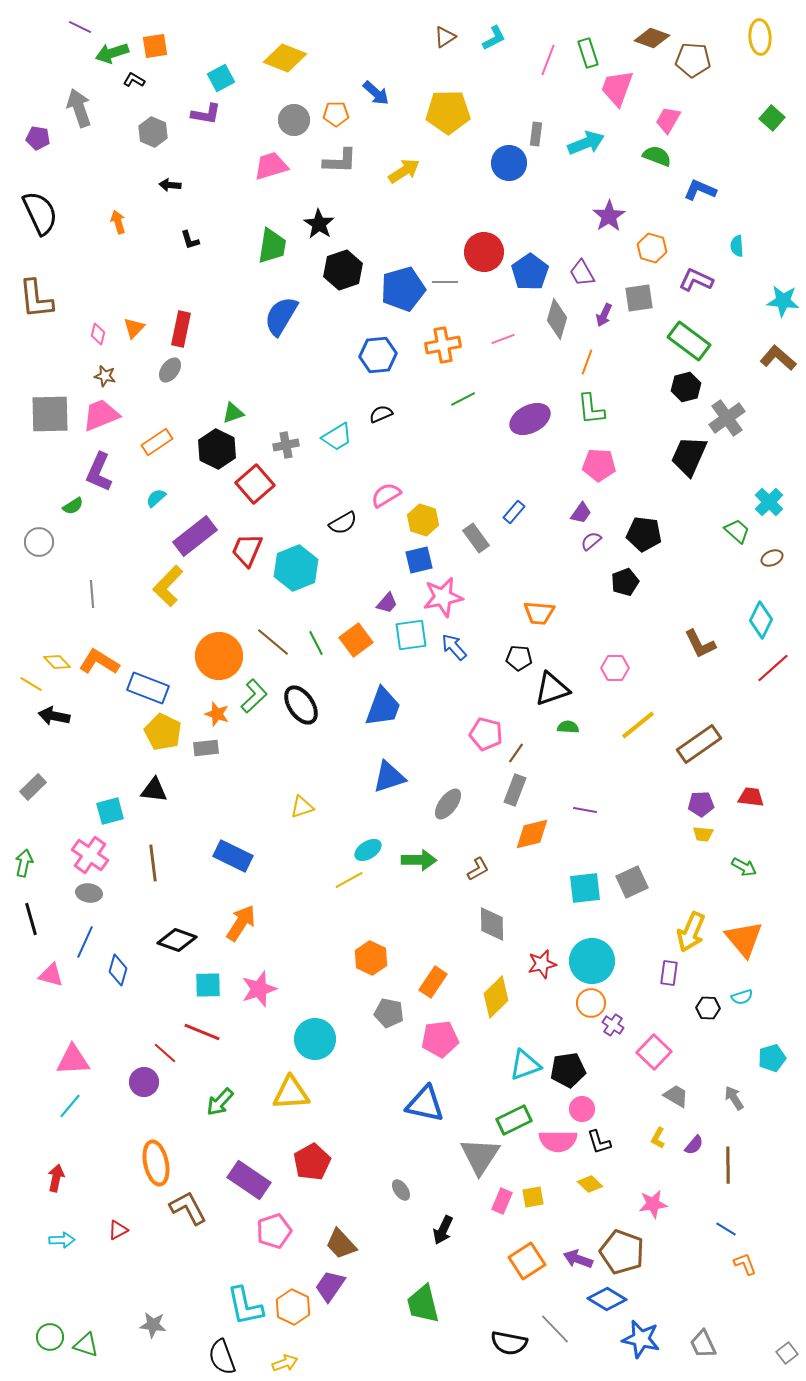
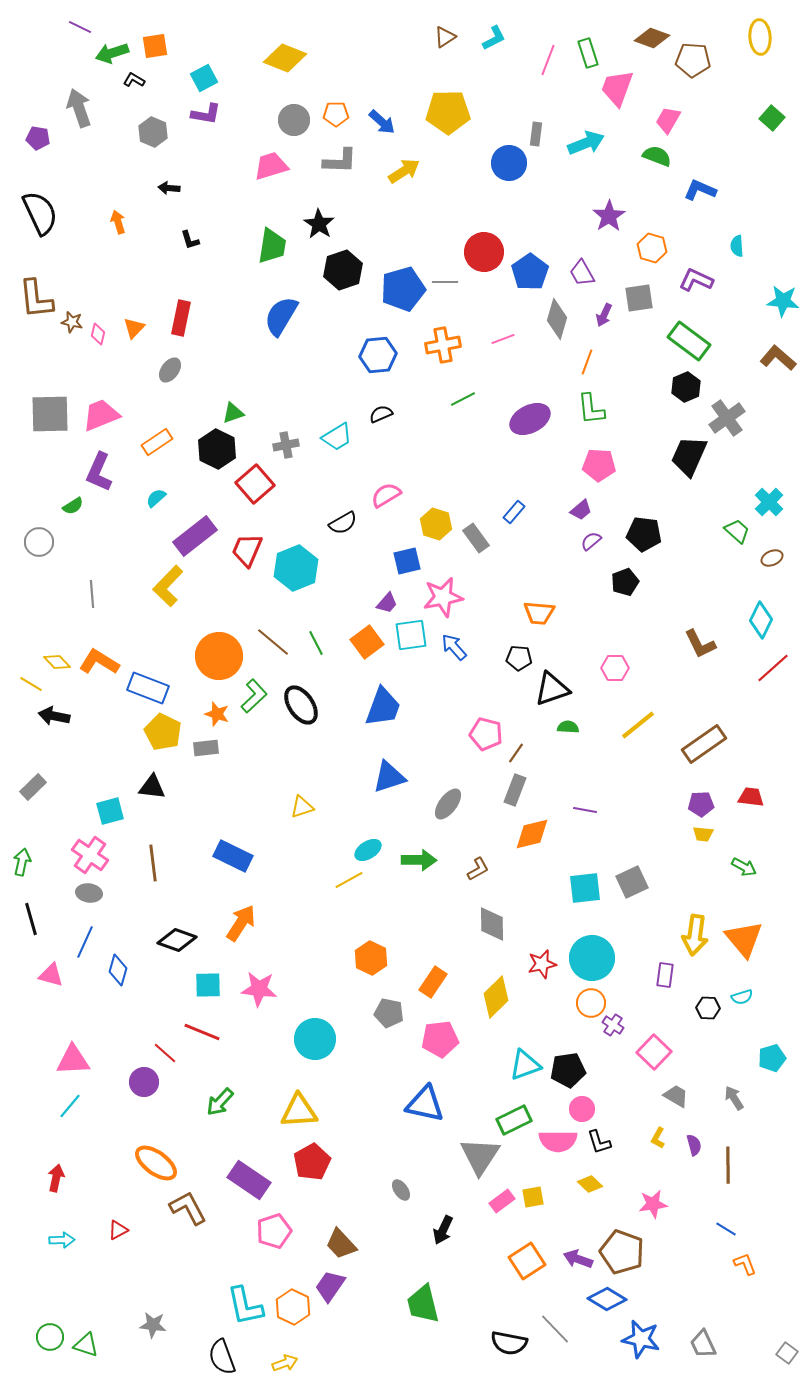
cyan square at (221, 78): moved 17 px left
blue arrow at (376, 93): moved 6 px right, 29 px down
black arrow at (170, 185): moved 1 px left, 3 px down
red rectangle at (181, 329): moved 11 px up
brown star at (105, 376): moved 33 px left, 54 px up
black hexagon at (686, 387): rotated 8 degrees counterclockwise
purple trapezoid at (581, 513): moved 3 px up; rotated 15 degrees clockwise
yellow hexagon at (423, 520): moved 13 px right, 4 px down
blue square at (419, 560): moved 12 px left, 1 px down
orange square at (356, 640): moved 11 px right, 2 px down
brown rectangle at (699, 744): moved 5 px right
black triangle at (154, 790): moved 2 px left, 3 px up
green arrow at (24, 863): moved 2 px left, 1 px up
yellow arrow at (691, 932): moved 4 px right, 3 px down; rotated 15 degrees counterclockwise
cyan circle at (592, 961): moved 3 px up
purple rectangle at (669, 973): moved 4 px left, 2 px down
pink star at (259, 989): rotated 24 degrees clockwise
yellow triangle at (291, 1093): moved 8 px right, 18 px down
purple semicircle at (694, 1145): rotated 55 degrees counterclockwise
orange ellipse at (156, 1163): rotated 42 degrees counterclockwise
pink rectangle at (502, 1201): rotated 30 degrees clockwise
gray square at (787, 1353): rotated 15 degrees counterclockwise
